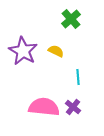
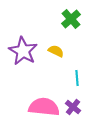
cyan line: moved 1 px left, 1 px down
